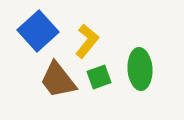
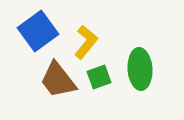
blue square: rotated 6 degrees clockwise
yellow L-shape: moved 1 px left, 1 px down
